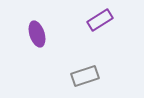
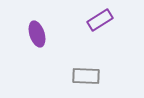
gray rectangle: moved 1 px right; rotated 20 degrees clockwise
